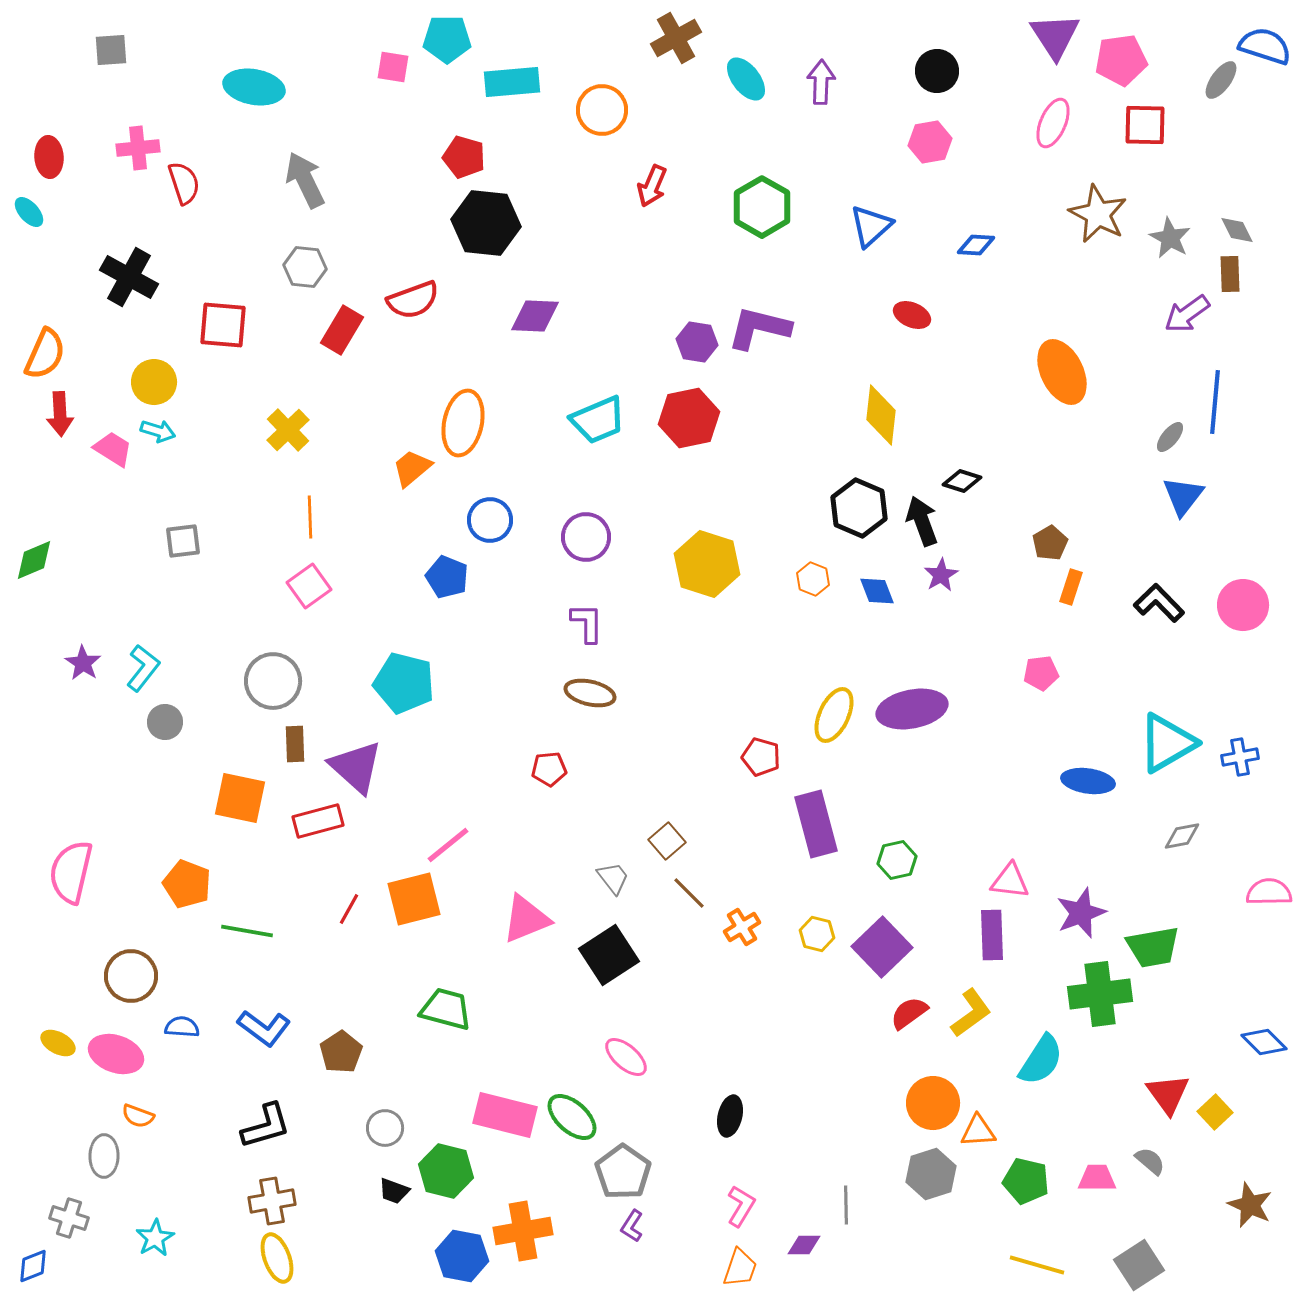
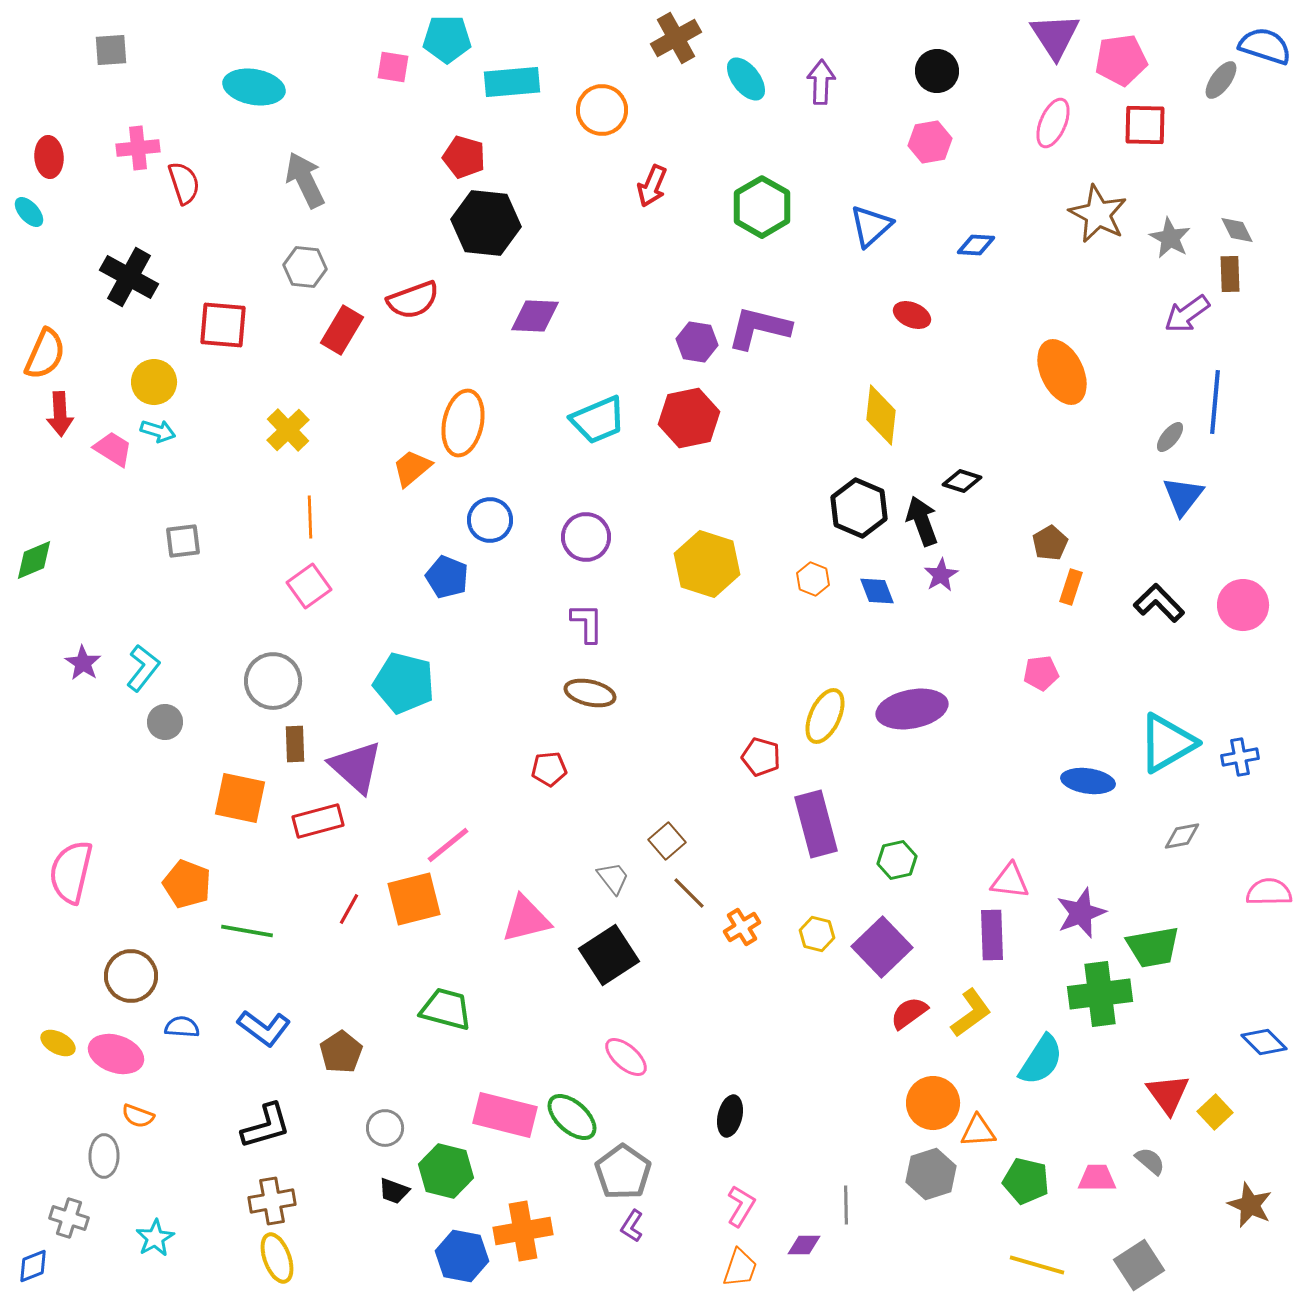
yellow ellipse at (834, 715): moved 9 px left, 1 px down
pink triangle at (526, 919): rotated 8 degrees clockwise
